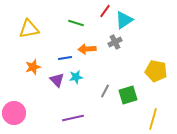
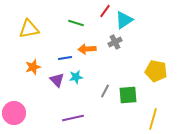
green square: rotated 12 degrees clockwise
